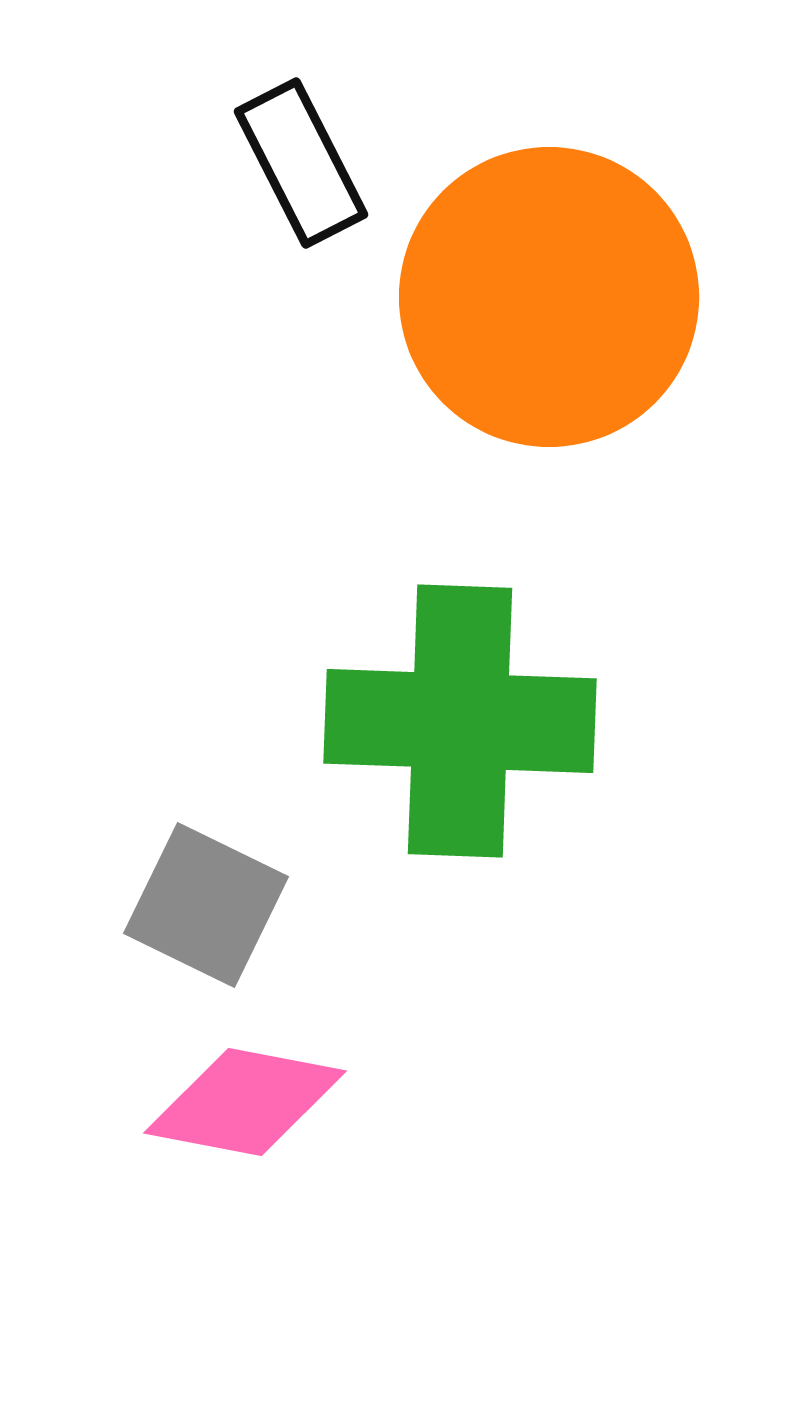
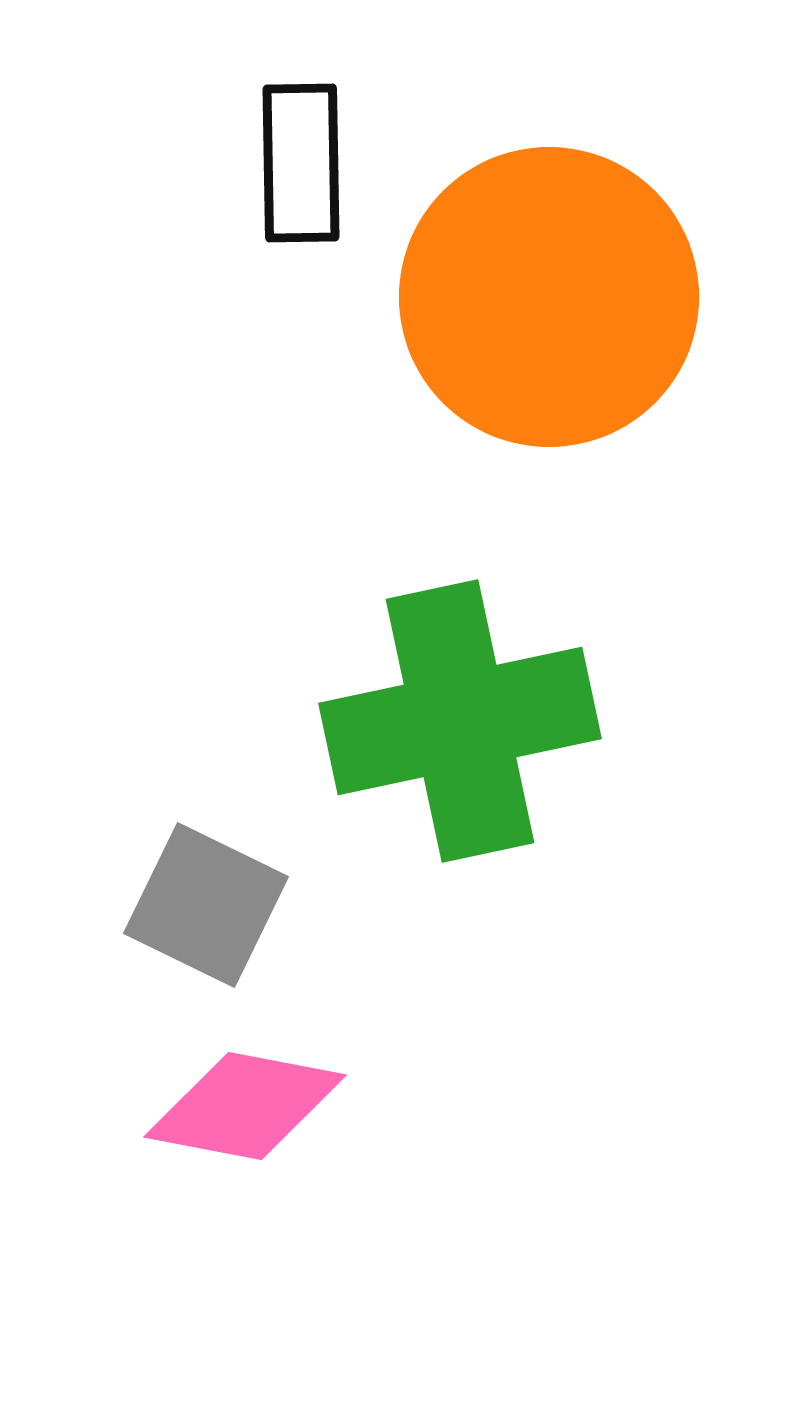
black rectangle: rotated 26 degrees clockwise
green cross: rotated 14 degrees counterclockwise
pink diamond: moved 4 px down
